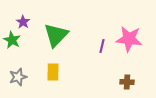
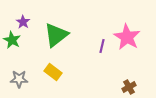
green triangle: rotated 8 degrees clockwise
pink star: moved 2 px left, 2 px up; rotated 24 degrees clockwise
yellow rectangle: rotated 54 degrees counterclockwise
gray star: moved 1 px right, 2 px down; rotated 18 degrees clockwise
brown cross: moved 2 px right, 5 px down; rotated 32 degrees counterclockwise
